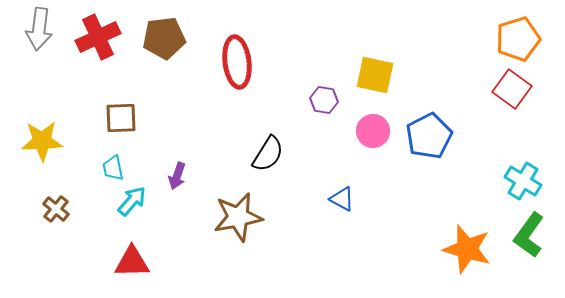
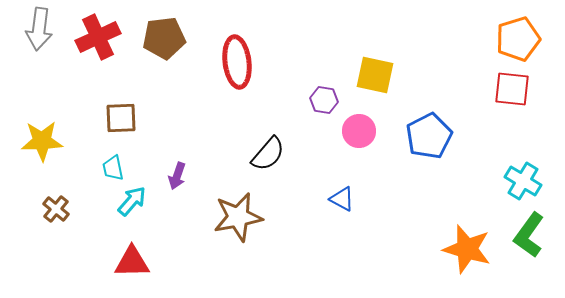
red square: rotated 30 degrees counterclockwise
pink circle: moved 14 px left
black semicircle: rotated 9 degrees clockwise
